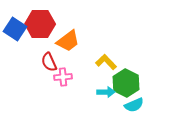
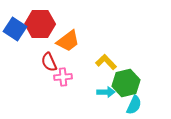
green hexagon: rotated 20 degrees clockwise
cyan semicircle: rotated 42 degrees counterclockwise
